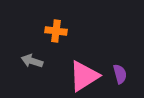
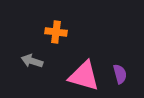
orange cross: moved 1 px down
pink triangle: rotated 48 degrees clockwise
